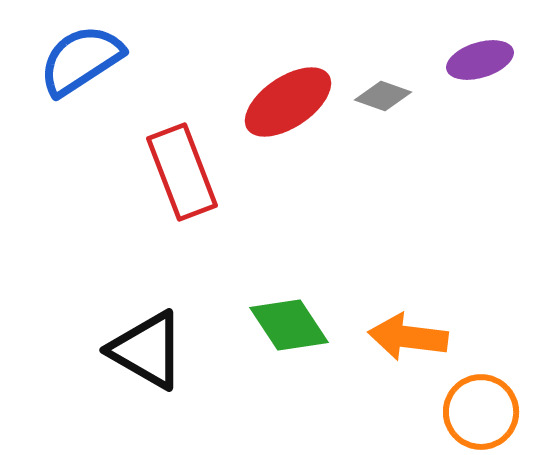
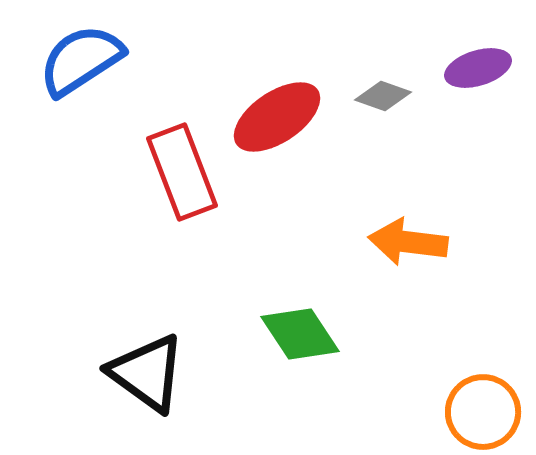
purple ellipse: moved 2 px left, 8 px down
red ellipse: moved 11 px left, 15 px down
green diamond: moved 11 px right, 9 px down
orange arrow: moved 95 px up
black triangle: moved 23 px down; rotated 6 degrees clockwise
orange circle: moved 2 px right
